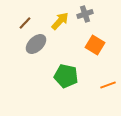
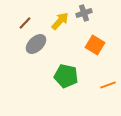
gray cross: moved 1 px left, 1 px up
